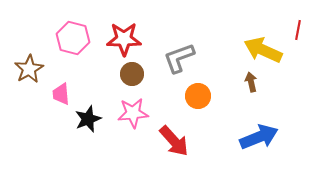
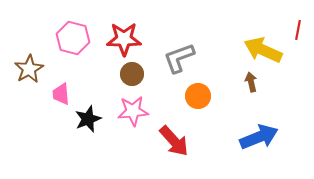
pink star: moved 2 px up
